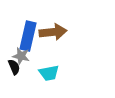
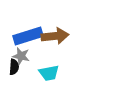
brown arrow: moved 2 px right, 4 px down
blue rectangle: rotated 60 degrees clockwise
black semicircle: rotated 28 degrees clockwise
